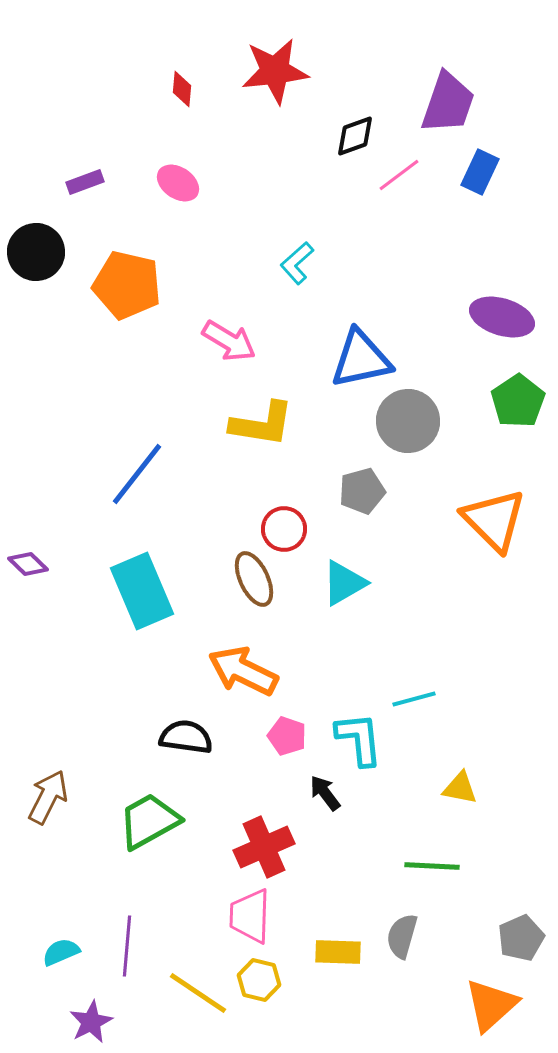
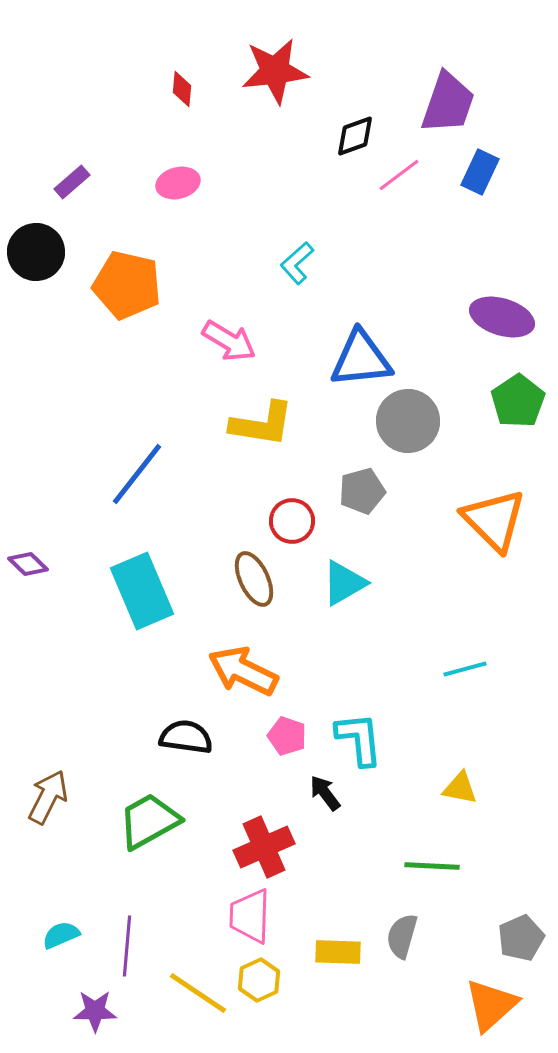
purple rectangle at (85, 182): moved 13 px left; rotated 21 degrees counterclockwise
pink ellipse at (178, 183): rotated 48 degrees counterclockwise
blue triangle at (361, 359): rotated 6 degrees clockwise
red circle at (284, 529): moved 8 px right, 8 px up
cyan line at (414, 699): moved 51 px right, 30 px up
cyan semicircle at (61, 952): moved 17 px up
yellow hexagon at (259, 980): rotated 21 degrees clockwise
purple star at (91, 1022): moved 4 px right, 11 px up; rotated 27 degrees clockwise
